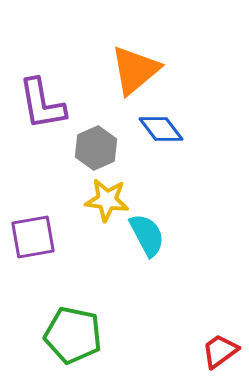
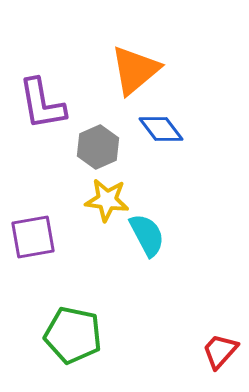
gray hexagon: moved 2 px right, 1 px up
red trapezoid: rotated 12 degrees counterclockwise
